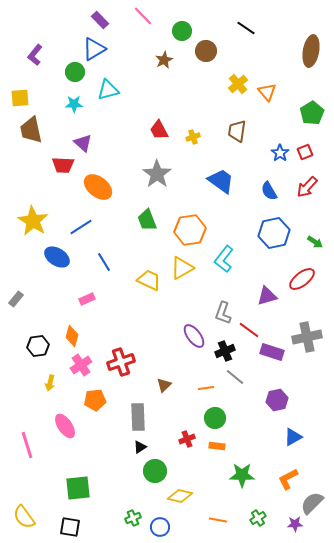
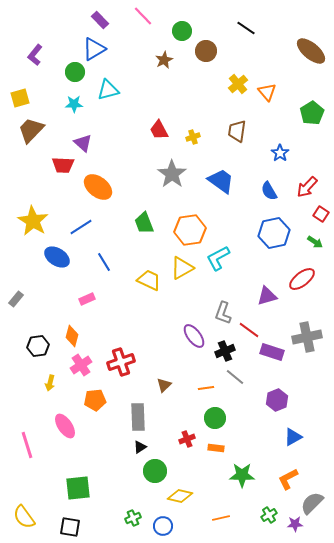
brown ellipse at (311, 51): rotated 60 degrees counterclockwise
yellow square at (20, 98): rotated 12 degrees counterclockwise
brown trapezoid at (31, 130): rotated 56 degrees clockwise
red square at (305, 152): moved 16 px right, 62 px down; rotated 35 degrees counterclockwise
gray star at (157, 174): moved 15 px right
green trapezoid at (147, 220): moved 3 px left, 3 px down
cyan L-shape at (224, 259): moved 6 px left, 1 px up; rotated 24 degrees clockwise
purple hexagon at (277, 400): rotated 10 degrees counterclockwise
orange rectangle at (217, 446): moved 1 px left, 2 px down
green cross at (258, 518): moved 11 px right, 3 px up
orange line at (218, 520): moved 3 px right, 2 px up; rotated 24 degrees counterclockwise
blue circle at (160, 527): moved 3 px right, 1 px up
